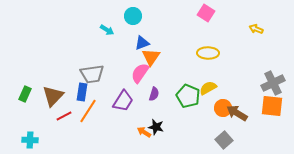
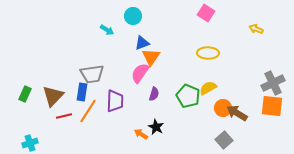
purple trapezoid: moved 8 px left; rotated 30 degrees counterclockwise
red line: rotated 14 degrees clockwise
black star: rotated 14 degrees clockwise
orange arrow: moved 3 px left, 2 px down
cyan cross: moved 3 px down; rotated 21 degrees counterclockwise
